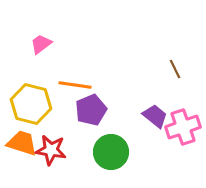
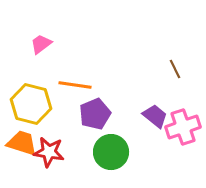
purple pentagon: moved 4 px right, 4 px down
red star: moved 2 px left, 2 px down
